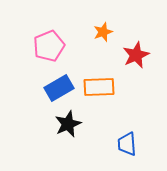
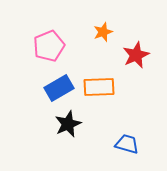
blue trapezoid: rotated 110 degrees clockwise
